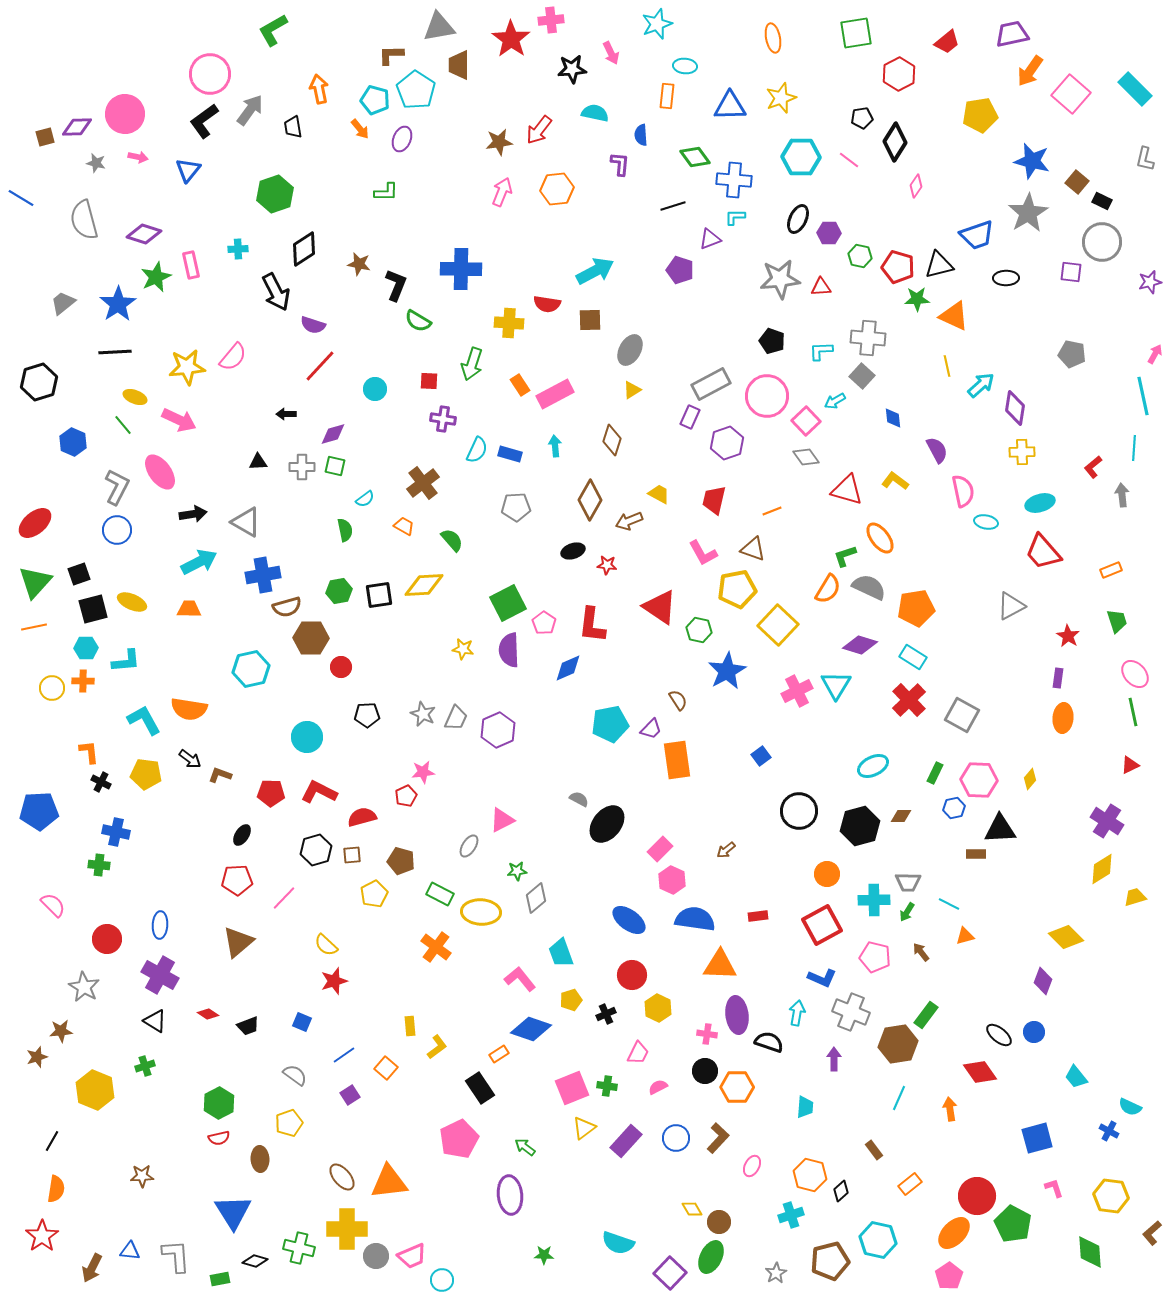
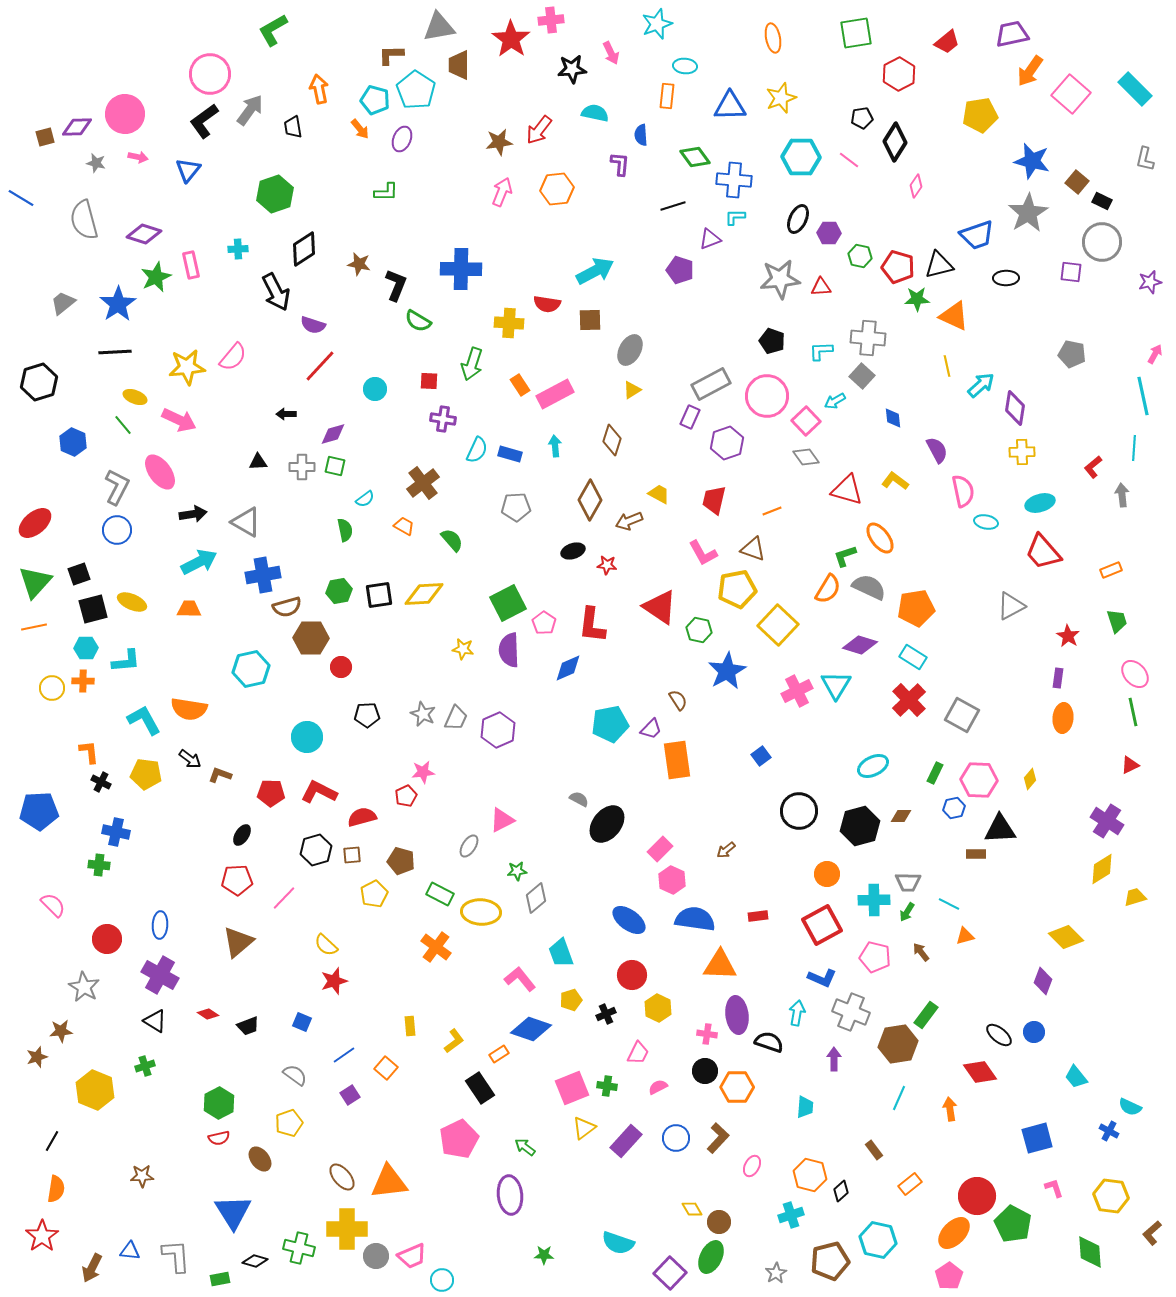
yellow diamond at (424, 585): moved 9 px down
yellow L-shape at (437, 1047): moved 17 px right, 6 px up
brown ellipse at (260, 1159): rotated 35 degrees counterclockwise
